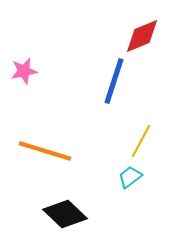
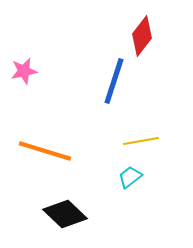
red diamond: rotated 30 degrees counterclockwise
yellow line: rotated 52 degrees clockwise
